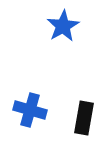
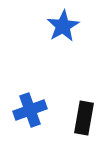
blue cross: rotated 36 degrees counterclockwise
